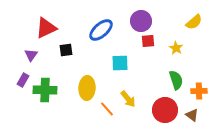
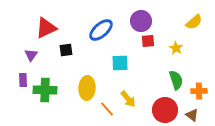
purple rectangle: rotated 32 degrees counterclockwise
